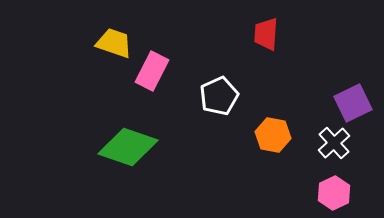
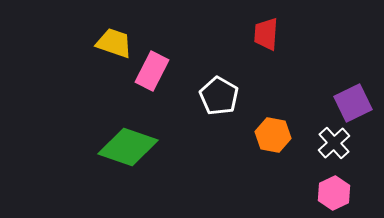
white pentagon: rotated 18 degrees counterclockwise
